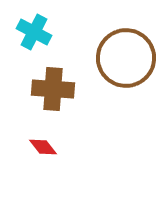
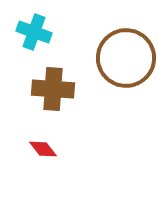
cyan cross: rotated 8 degrees counterclockwise
red diamond: moved 2 px down
